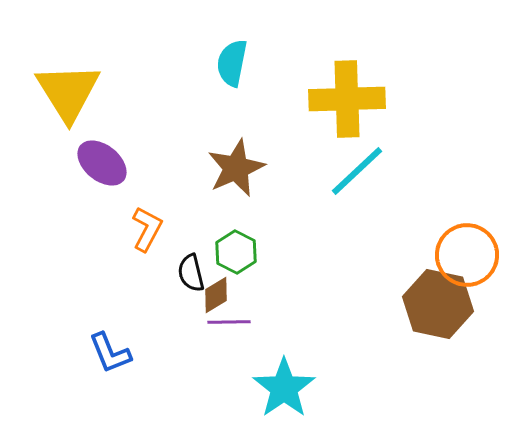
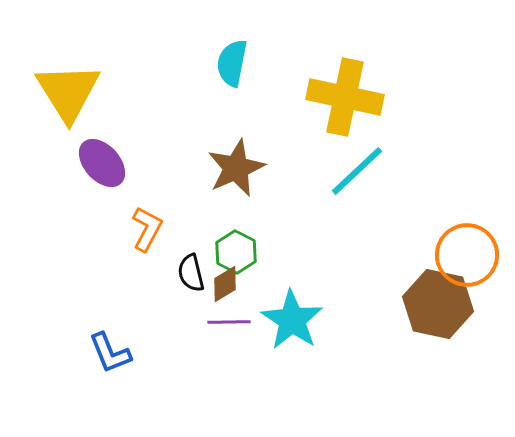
yellow cross: moved 2 px left, 2 px up; rotated 14 degrees clockwise
purple ellipse: rotated 9 degrees clockwise
brown diamond: moved 9 px right, 11 px up
cyan star: moved 8 px right, 68 px up; rotated 4 degrees counterclockwise
